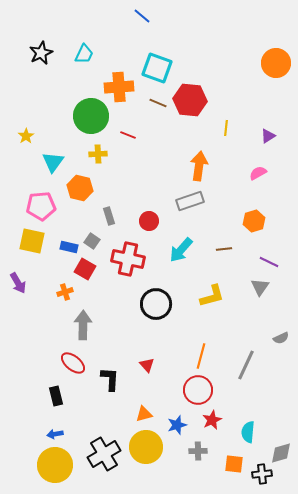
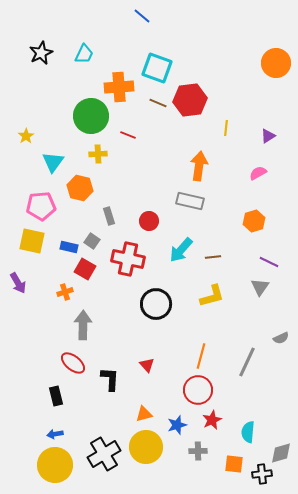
red hexagon at (190, 100): rotated 12 degrees counterclockwise
gray rectangle at (190, 201): rotated 32 degrees clockwise
brown line at (224, 249): moved 11 px left, 8 px down
gray line at (246, 365): moved 1 px right, 3 px up
